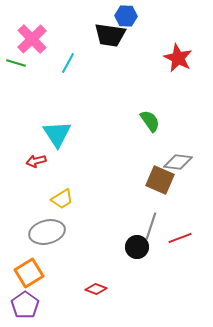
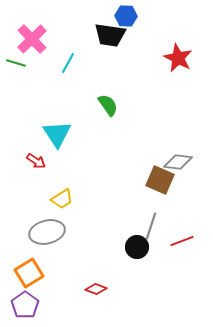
green semicircle: moved 42 px left, 16 px up
red arrow: rotated 132 degrees counterclockwise
red line: moved 2 px right, 3 px down
